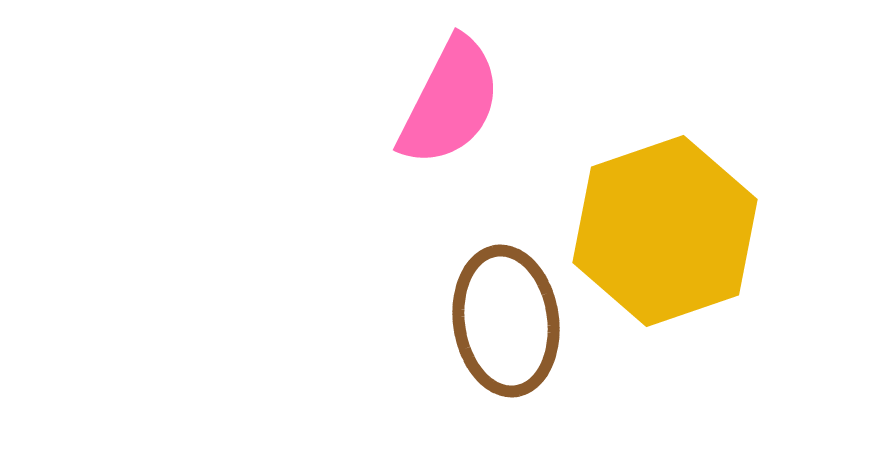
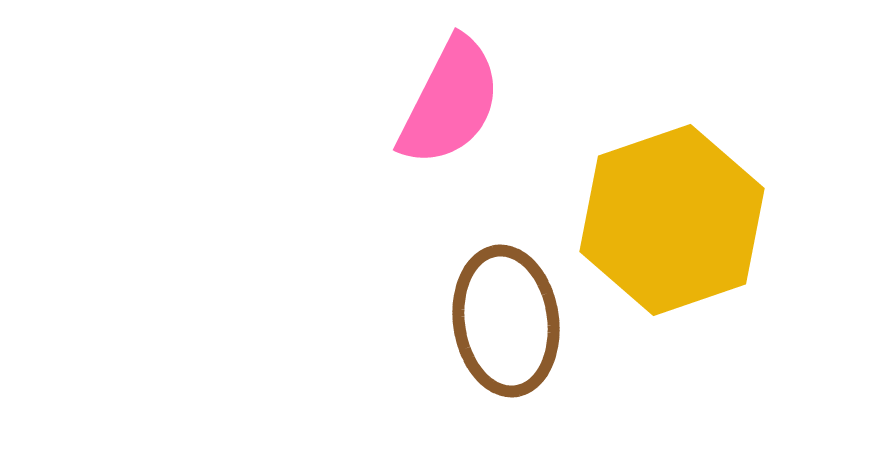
yellow hexagon: moved 7 px right, 11 px up
